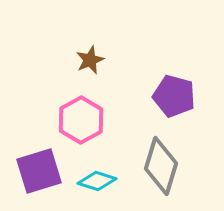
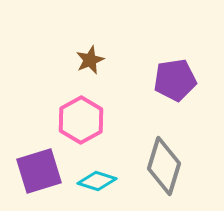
purple pentagon: moved 1 px right, 16 px up; rotated 24 degrees counterclockwise
gray diamond: moved 3 px right
